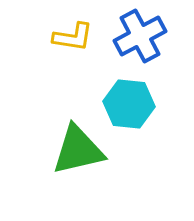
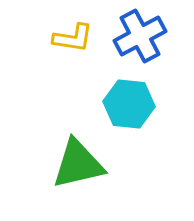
yellow L-shape: moved 1 px down
green triangle: moved 14 px down
